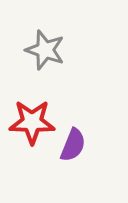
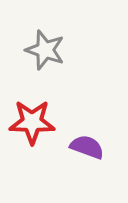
purple semicircle: moved 14 px right, 2 px down; rotated 92 degrees counterclockwise
